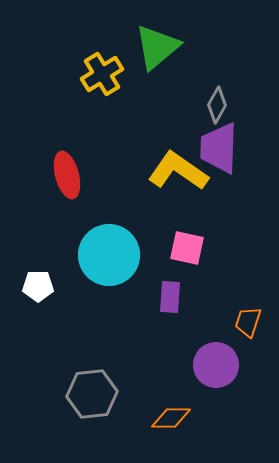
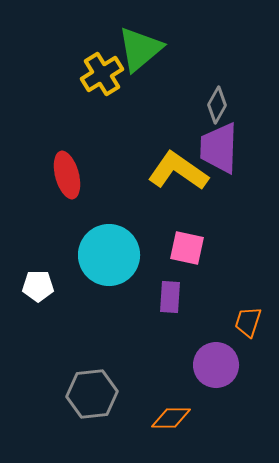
green triangle: moved 17 px left, 2 px down
